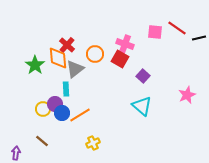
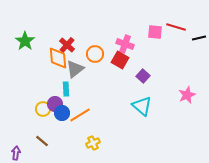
red line: moved 1 px left, 1 px up; rotated 18 degrees counterclockwise
red square: moved 1 px down
green star: moved 10 px left, 24 px up
